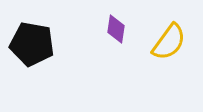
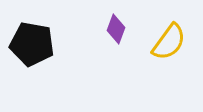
purple diamond: rotated 12 degrees clockwise
